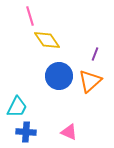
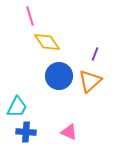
yellow diamond: moved 2 px down
